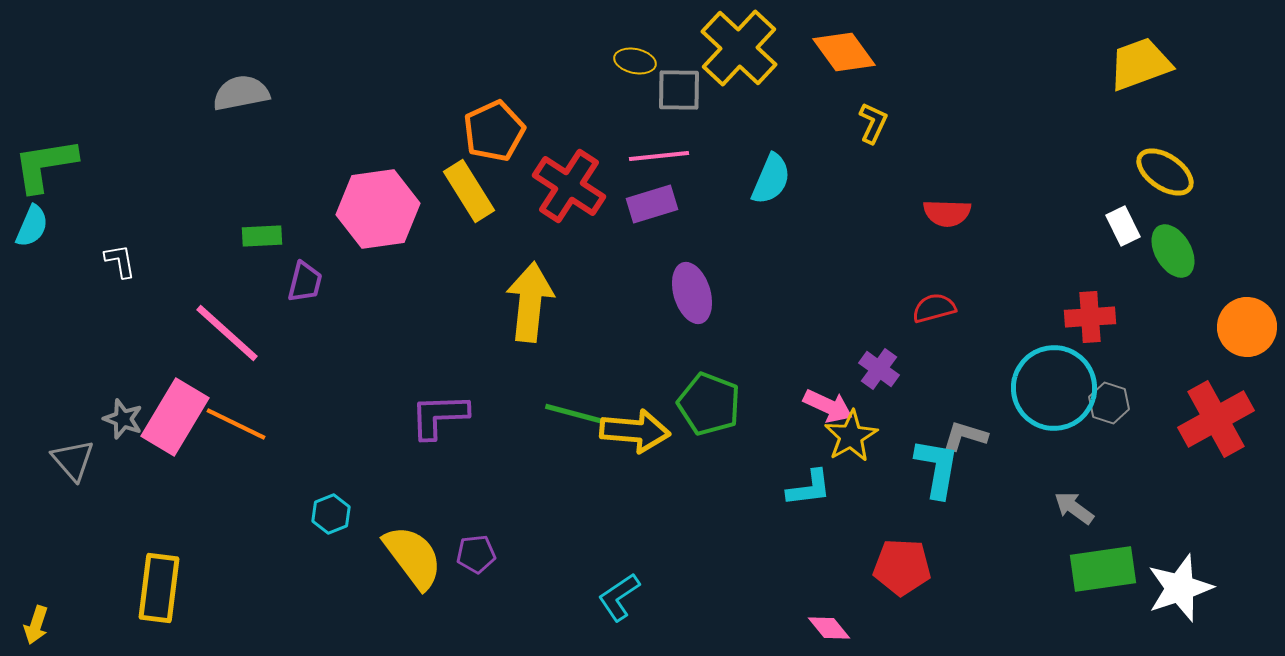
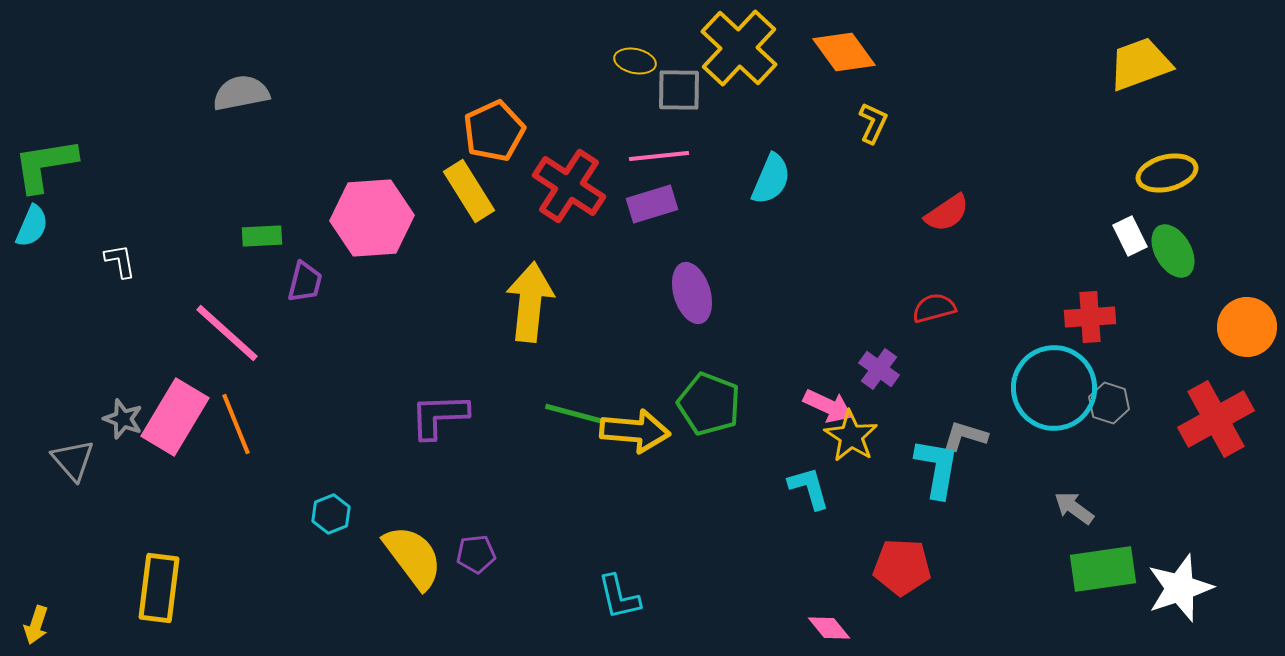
yellow ellipse at (1165, 172): moved 2 px right, 1 px down; rotated 48 degrees counterclockwise
pink hexagon at (378, 209): moved 6 px left, 9 px down; rotated 4 degrees clockwise
red semicircle at (947, 213): rotated 36 degrees counterclockwise
white rectangle at (1123, 226): moved 7 px right, 10 px down
orange line at (236, 424): rotated 42 degrees clockwise
yellow star at (851, 436): rotated 10 degrees counterclockwise
cyan L-shape at (809, 488): rotated 99 degrees counterclockwise
cyan L-shape at (619, 597): rotated 69 degrees counterclockwise
